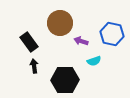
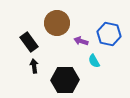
brown circle: moved 3 px left
blue hexagon: moved 3 px left
cyan semicircle: rotated 80 degrees clockwise
